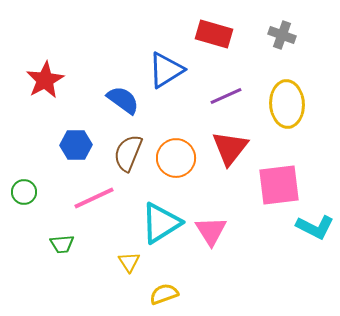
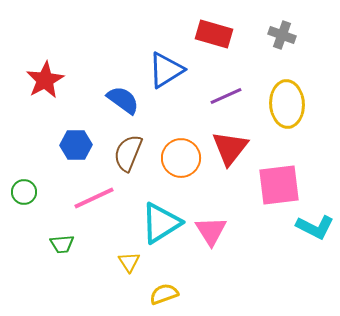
orange circle: moved 5 px right
